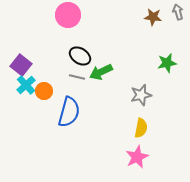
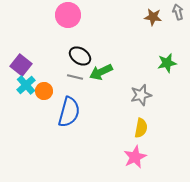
gray line: moved 2 px left
pink star: moved 2 px left
